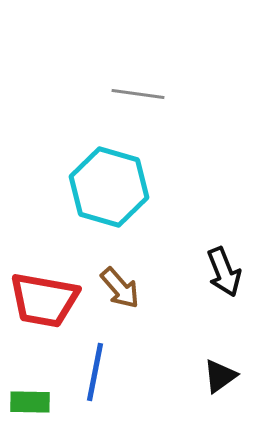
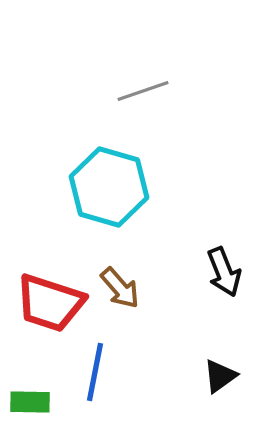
gray line: moved 5 px right, 3 px up; rotated 27 degrees counterclockwise
red trapezoid: moved 6 px right, 3 px down; rotated 8 degrees clockwise
